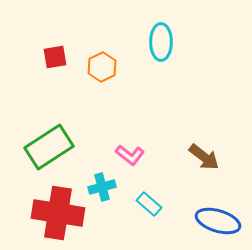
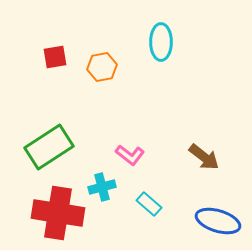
orange hexagon: rotated 16 degrees clockwise
